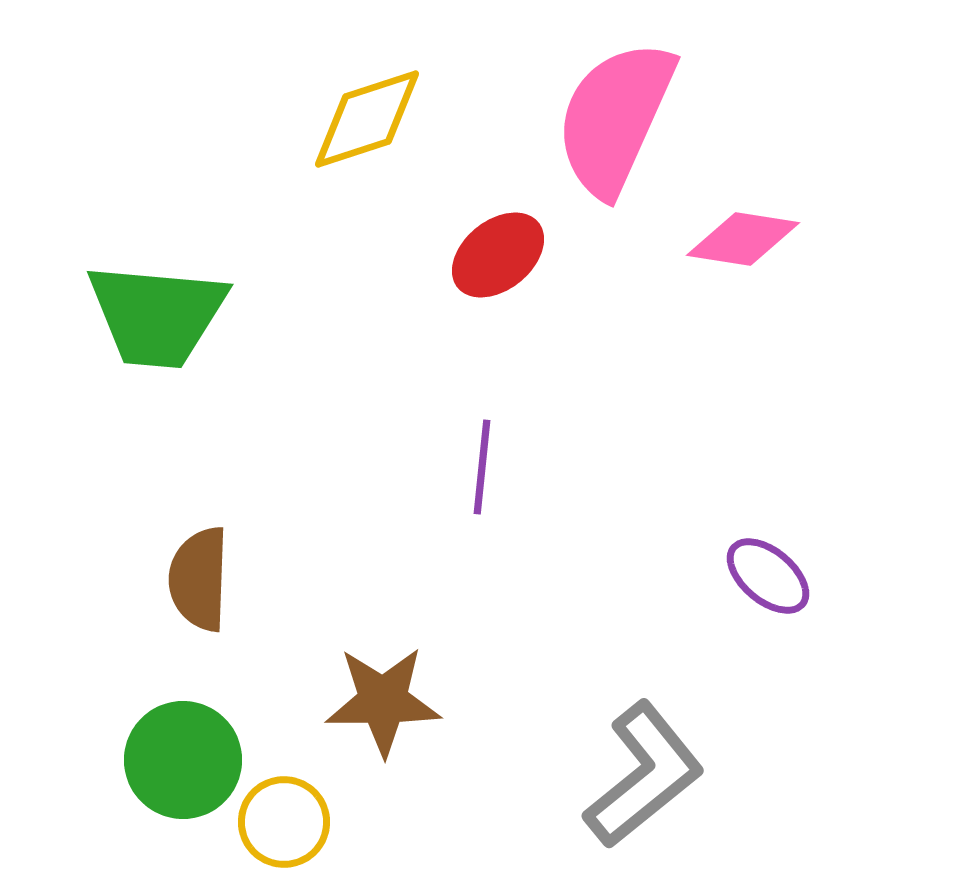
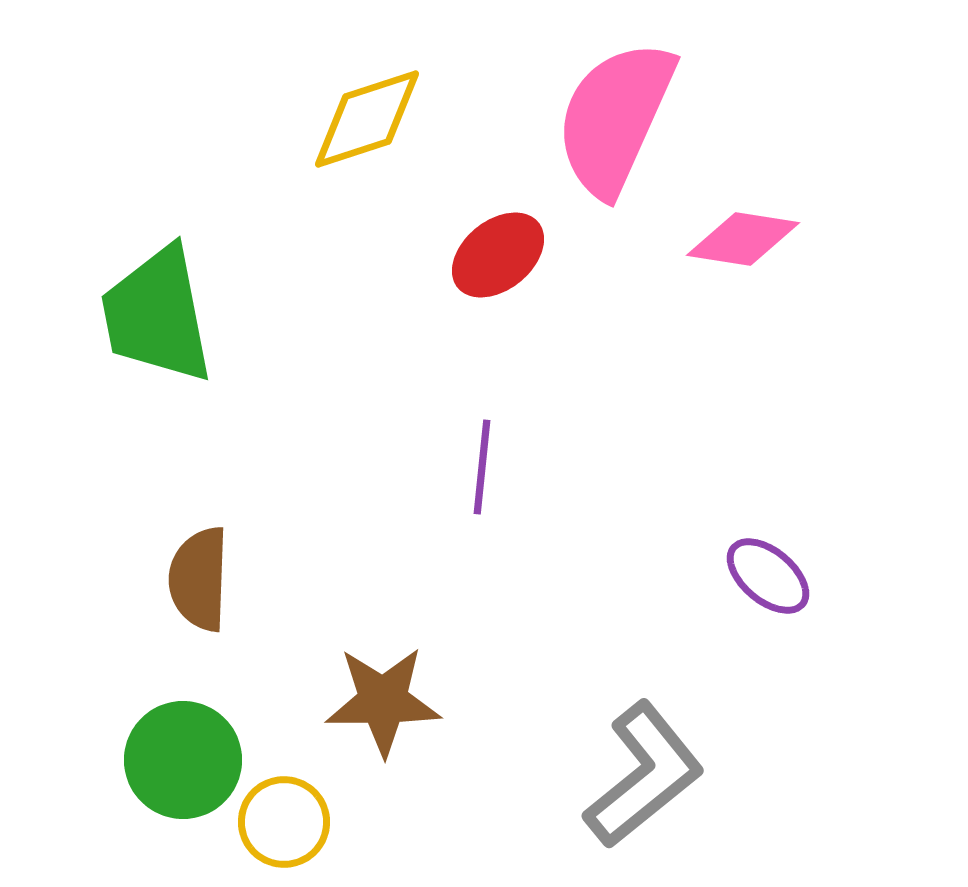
green trapezoid: rotated 74 degrees clockwise
